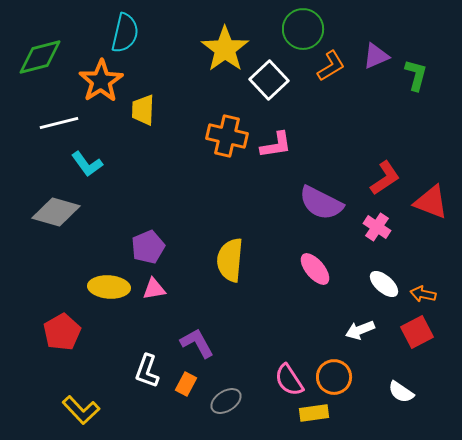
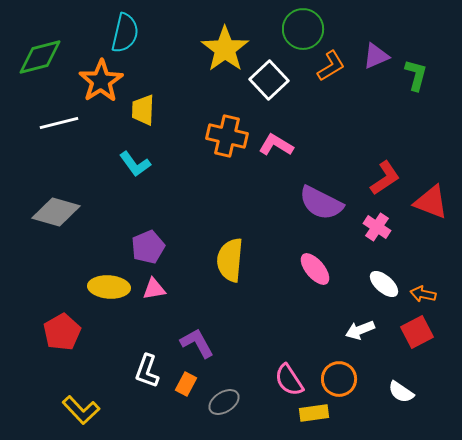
pink L-shape: rotated 140 degrees counterclockwise
cyan L-shape: moved 48 px right
orange circle: moved 5 px right, 2 px down
gray ellipse: moved 2 px left, 1 px down
